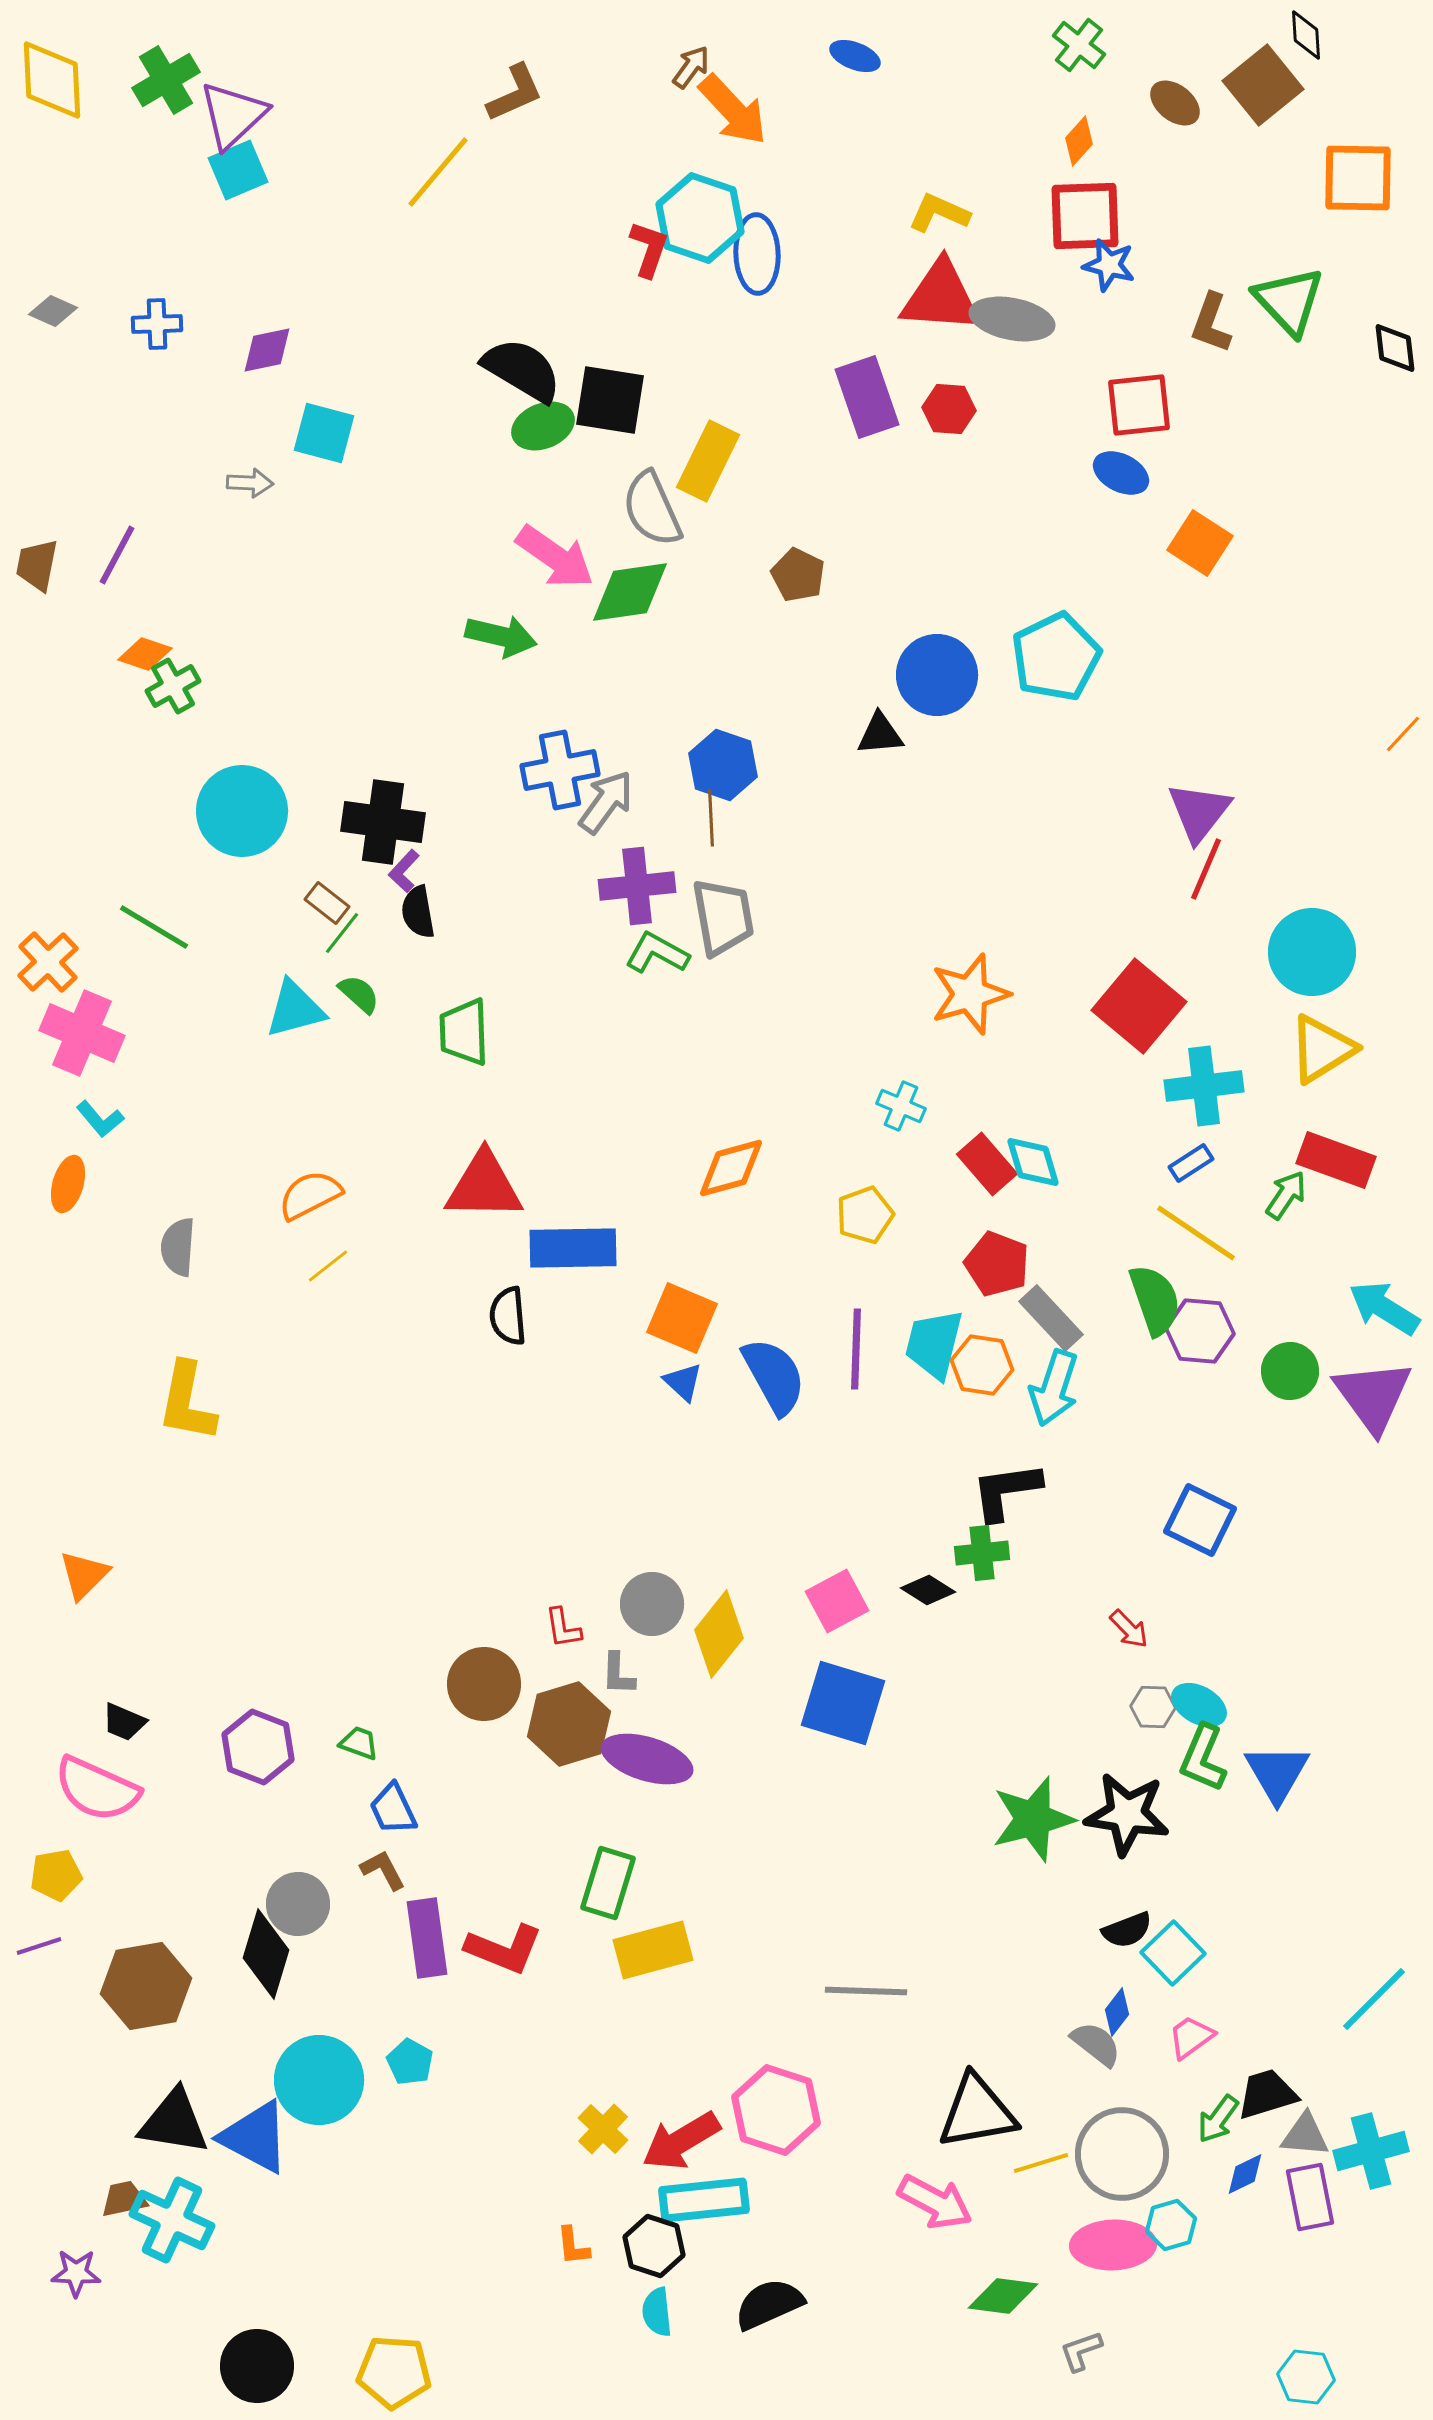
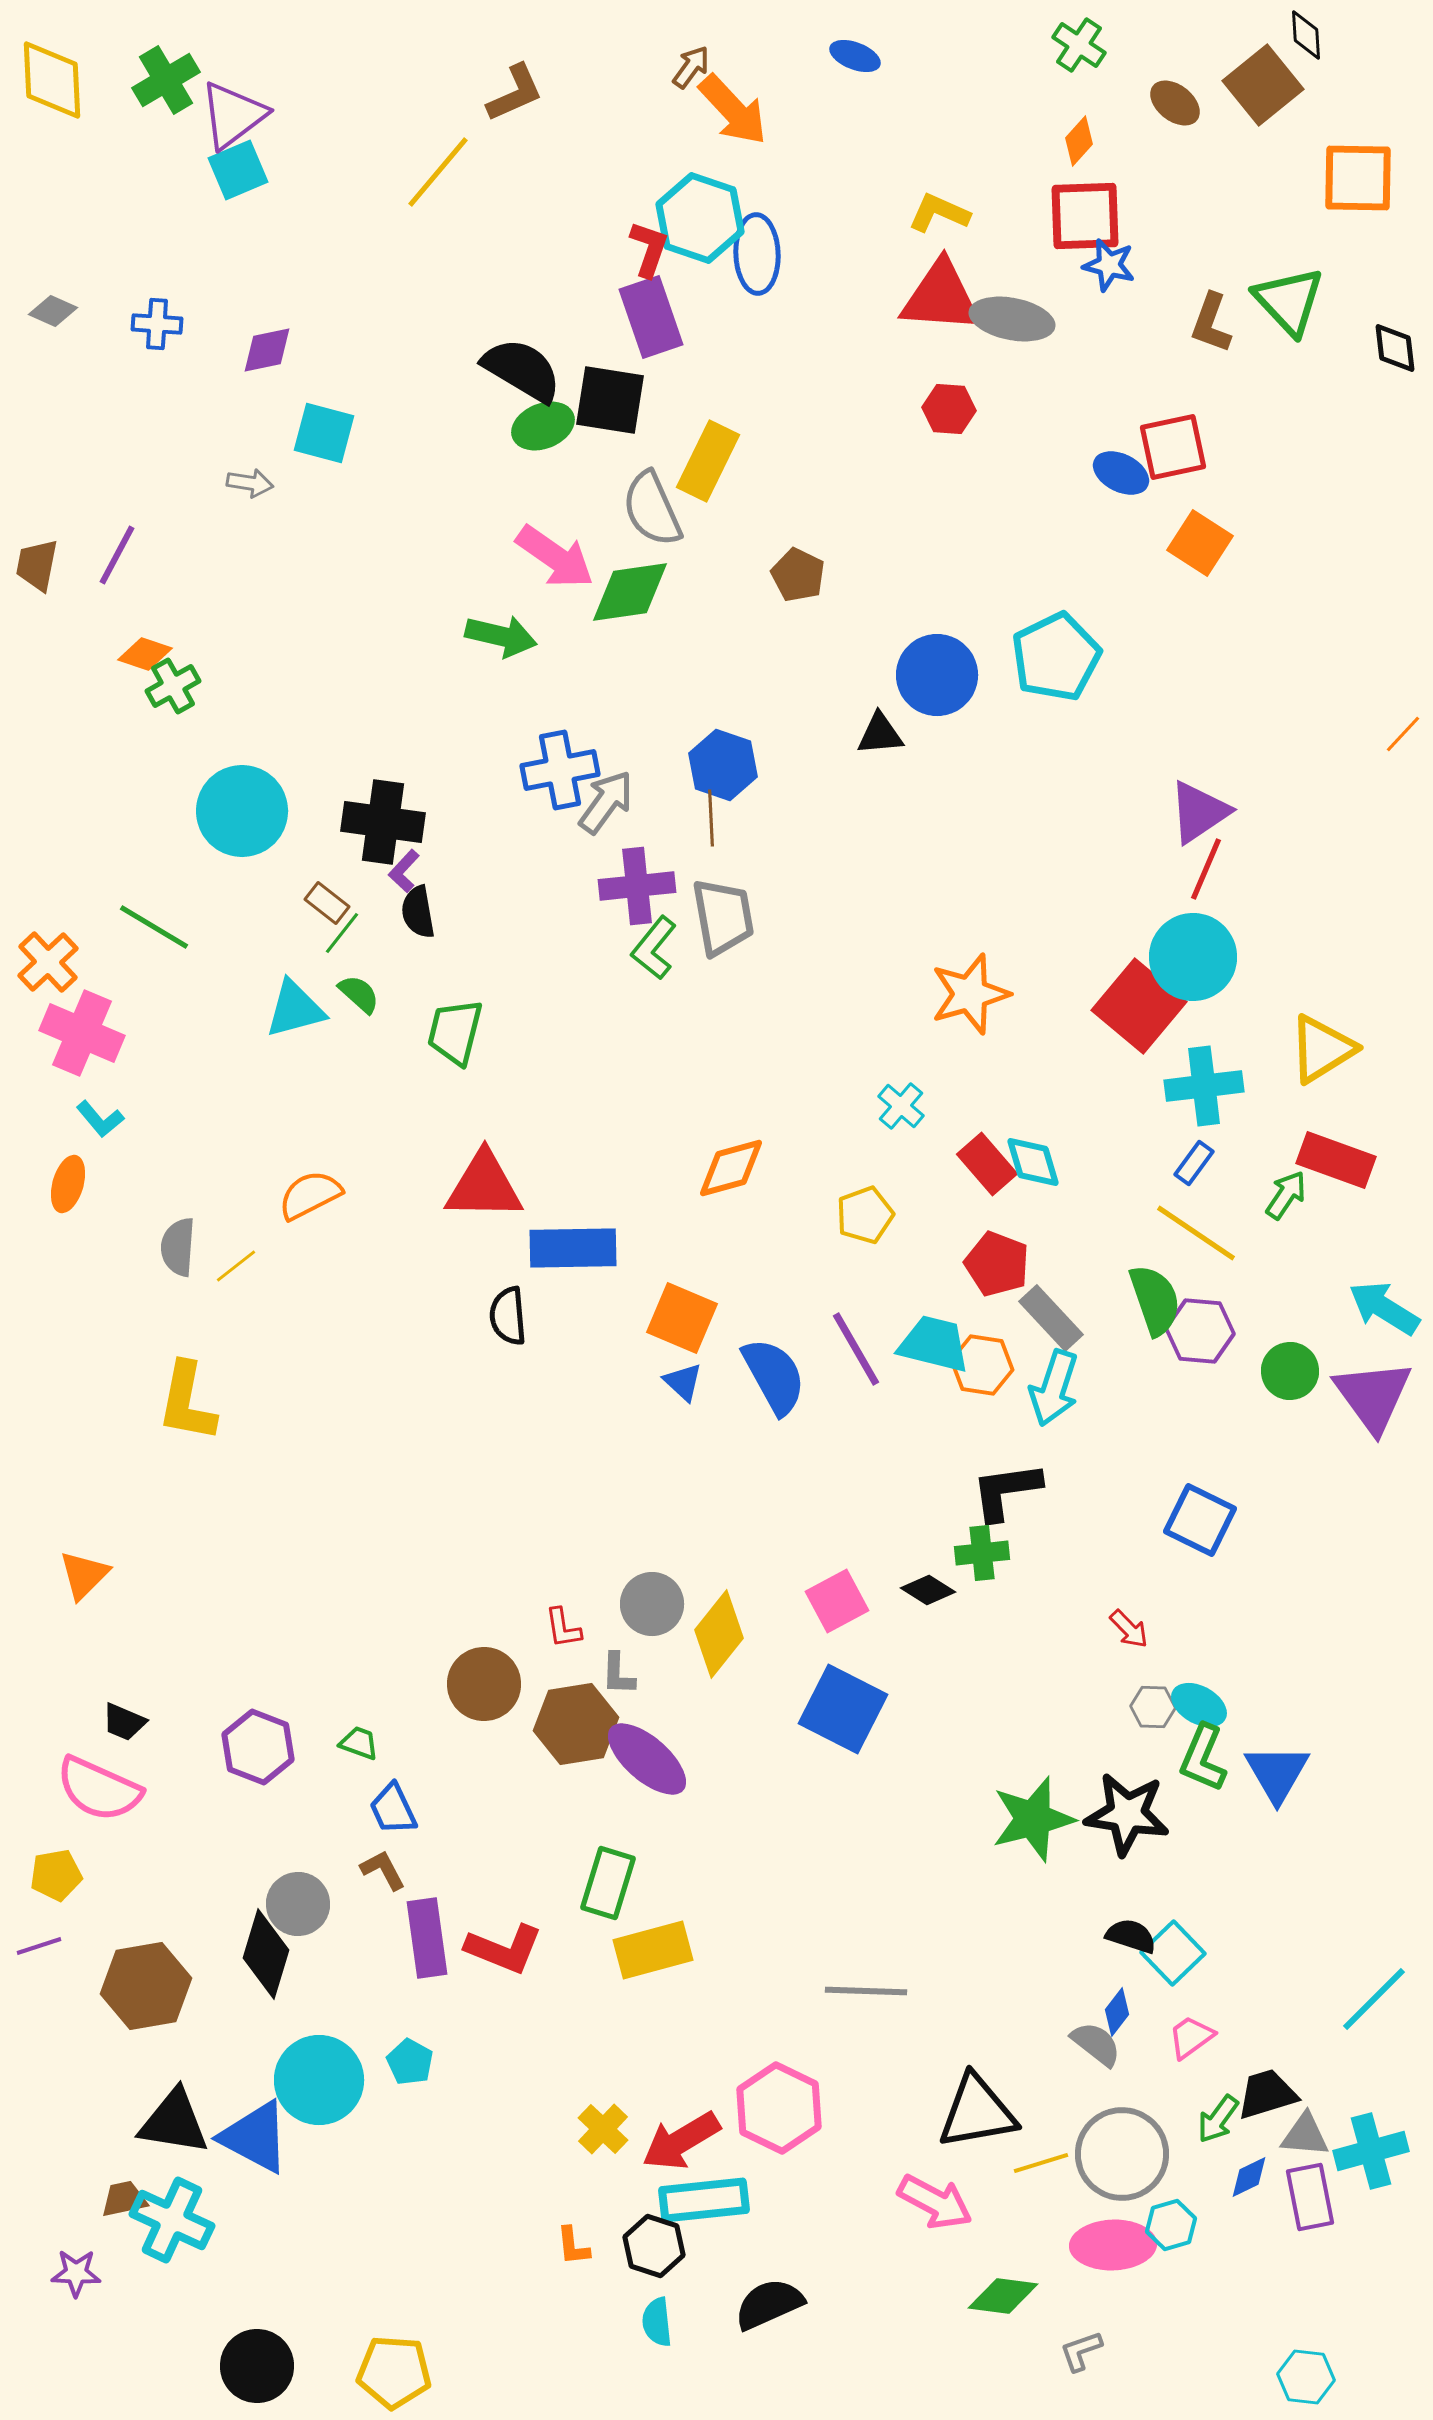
green cross at (1079, 45): rotated 4 degrees counterclockwise
purple triangle at (233, 115): rotated 6 degrees clockwise
blue cross at (157, 324): rotated 6 degrees clockwise
purple rectangle at (867, 397): moved 216 px left, 80 px up
red square at (1139, 405): moved 34 px right, 42 px down; rotated 6 degrees counterclockwise
gray arrow at (250, 483): rotated 6 degrees clockwise
purple triangle at (1199, 812): rotated 18 degrees clockwise
cyan circle at (1312, 952): moved 119 px left, 5 px down
green L-shape at (657, 953): moved 3 px left, 5 px up; rotated 80 degrees counterclockwise
green trapezoid at (464, 1032): moved 9 px left; rotated 16 degrees clockwise
cyan cross at (901, 1106): rotated 18 degrees clockwise
blue rectangle at (1191, 1163): moved 3 px right; rotated 21 degrees counterclockwise
yellow line at (328, 1266): moved 92 px left
cyan trapezoid at (934, 1344): rotated 90 degrees clockwise
purple line at (856, 1349): rotated 32 degrees counterclockwise
blue square at (843, 1703): moved 6 px down; rotated 10 degrees clockwise
brown hexagon at (569, 1724): moved 7 px right; rotated 8 degrees clockwise
purple ellipse at (647, 1759): rotated 24 degrees clockwise
pink semicircle at (97, 1789): moved 2 px right
black semicircle at (1127, 1930): moved 4 px right, 6 px down; rotated 141 degrees counterclockwise
pink hexagon at (776, 2110): moved 3 px right, 2 px up; rotated 8 degrees clockwise
blue diamond at (1245, 2174): moved 4 px right, 3 px down
cyan semicircle at (657, 2312): moved 10 px down
